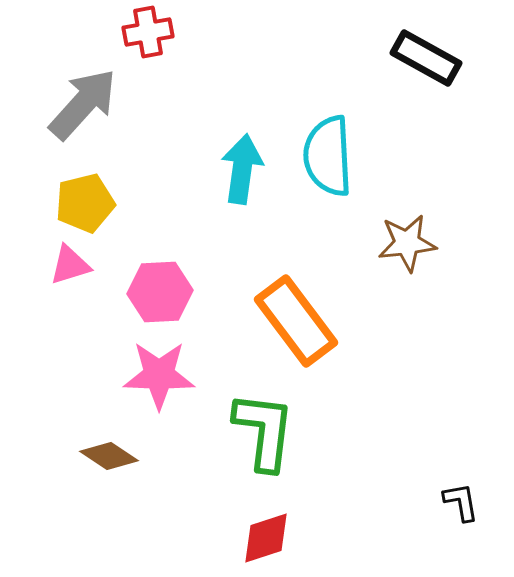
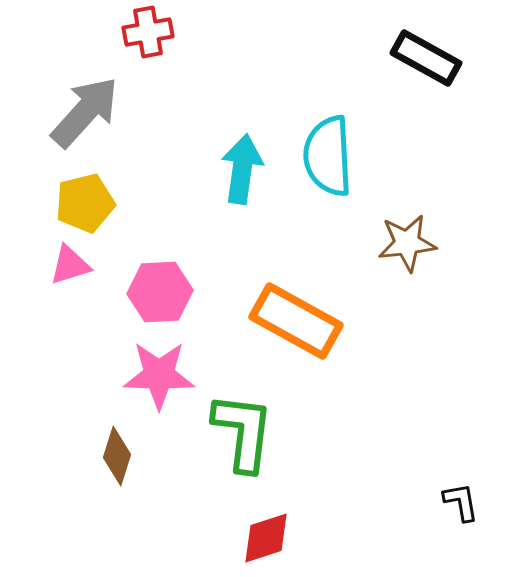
gray arrow: moved 2 px right, 8 px down
orange rectangle: rotated 24 degrees counterclockwise
green L-shape: moved 21 px left, 1 px down
brown diamond: moved 8 px right; rotated 74 degrees clockwise
